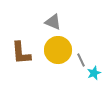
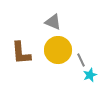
cyan star: moved 4 px left, 2 px down
